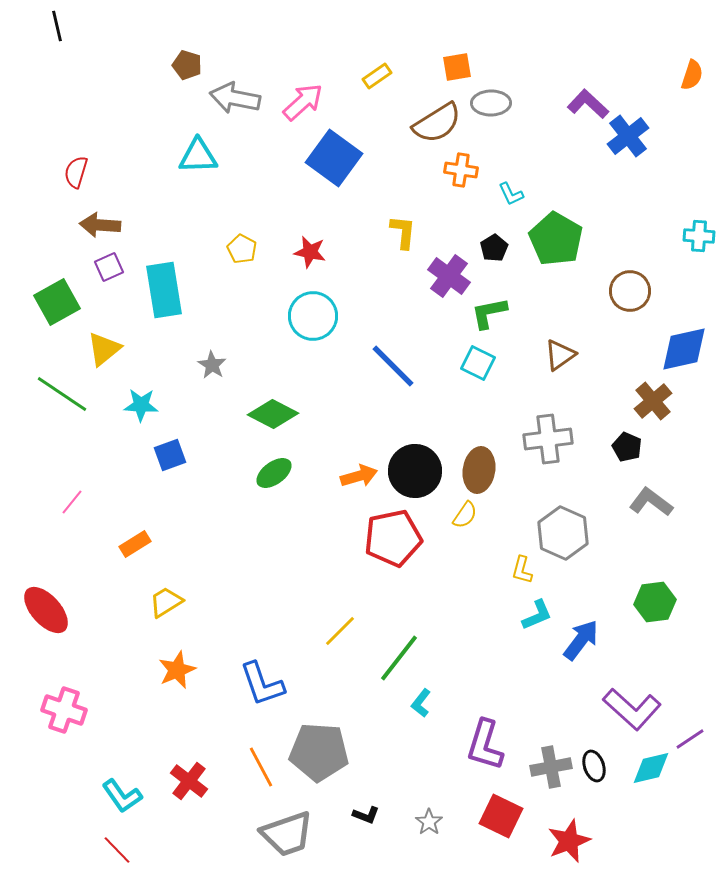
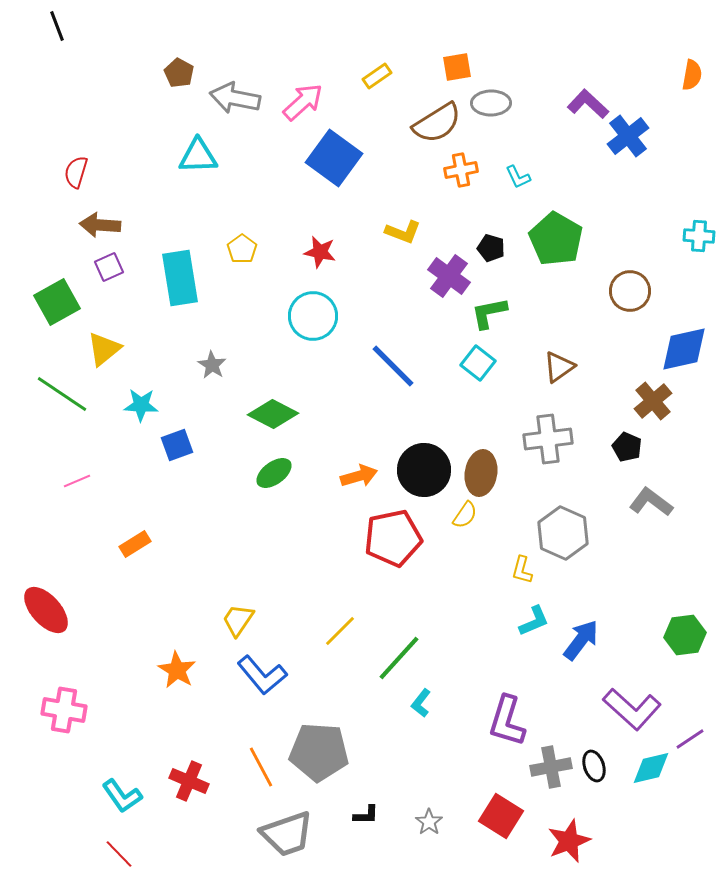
black line at (57, 26): rotated 8 degrees counterclockwise
brown pentagon at (187, 65): moved 8 px left, 8 px down; rotated 12 degrees clockwise
orange semicircle at (692, 75): rotated 8 degrees counterclockwise
orange cross at (461, 170): rotated 20 degrees counterclockwise
cyan L-shape at (511, 194): moved 7 px right, 17 px up
yellow L-shape at (403, 232): rotated 105 degrees clockwise
black pentagon at (494, 248): moved 3 px left; rotated 24 degrees counterclockwise
yellow pentagon at (242, 249): rotated 8 degrees clockwise
red star at (310, 252): moved 10 px right
cyan rectangle at (164, 290): moved 16 px right, 12 px up
brown triangle at (560, 355): moved 1 px left, 12 px down
cyan square at (478, 363): rotated 12 degrees clockwise
blue square at (170, 455): moved 7 px right, 10 px up
brown ellipse at (479, 470): moved 2 px right, 3 px down
black circle at (415, 471): moved 9 px right, 1 px up
pink line at (72, 502): moved 5 px right, 21 px up; rotated 28 degrees clockwise
yellow trapezoid at (166, 602): moved 72 px right, 18 px down; rotated 24 degrees counterclockwise
green hexagon at (655, 602): moved 30 px right, 33 px down
cyan L-shape at (537, 615): moved 3 px left, 6 px down
green line at (399, 658): rotated 4 degrees clockwise
orange star at (177, 670): rotated 18 degrees counterclockwise
blue L-shape at (262, 684): moved 9 px up; rotated 21 degrees counterclockwise
pink cross at (64, 710): rotated 9 degrees counterclockwise
purple L-shape at (485, 745): moved 22 px right, 24 px up
red cross at (189, 781): rotated 15 degrees counterclockwise
black L-shape at (366, 815): rotated 20 degrees counterclockwise
red square at (501, 816): rotated 6 degrees clockwise
red line at (117, 850): moved 2 px right, 4 px down
